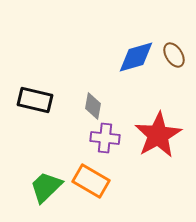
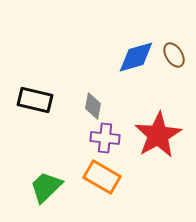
orange rectangle: moved 11 px right, 4 px up
